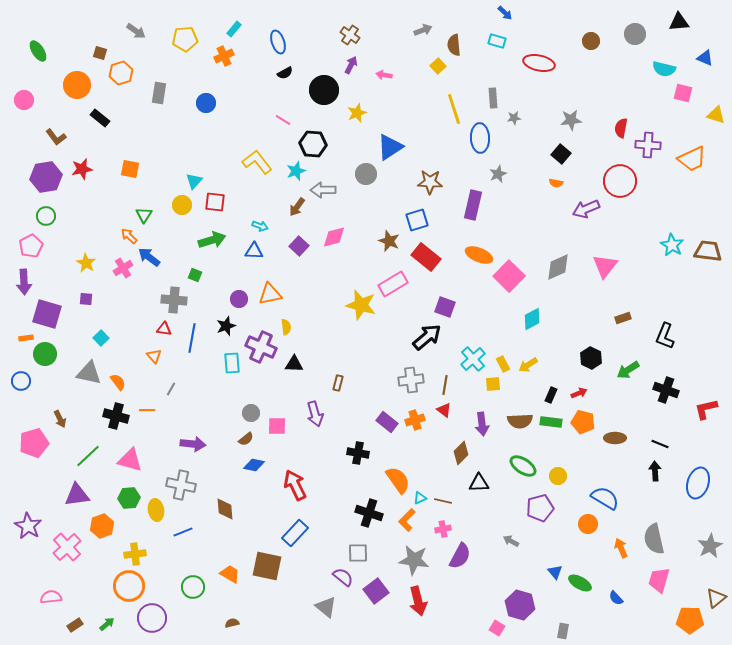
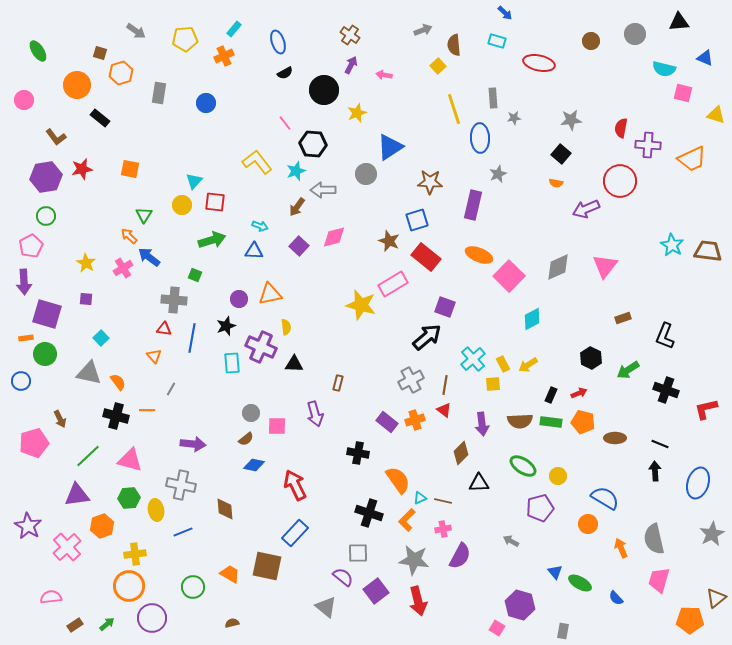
pink line at (283, 120): moved 2 px right, 3 px down; rotated 21 degrees clockwise
gray cross at (411, 380): rotated 20 degrees counterclockwise
gray star at (710, 546): moved 2 px right, 12 px up
